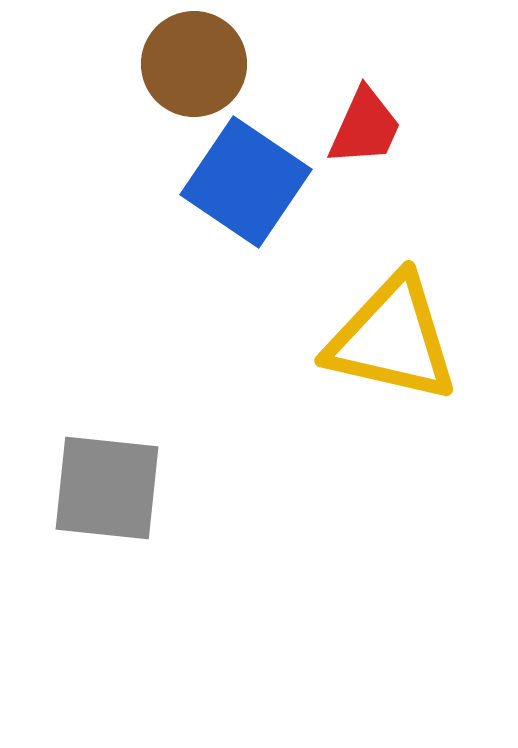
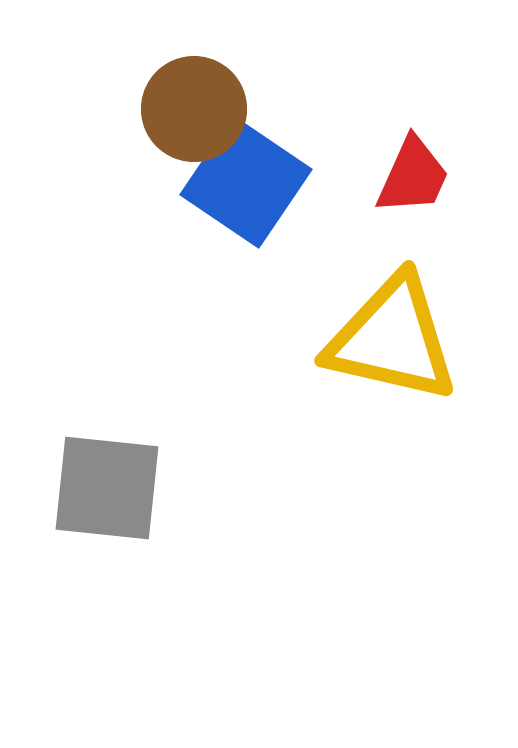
brown circle: moved 45 px down
red trapezoid: moved 48 px right, 49 px down
